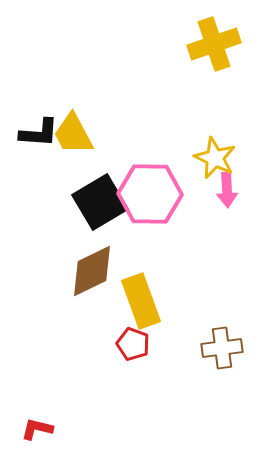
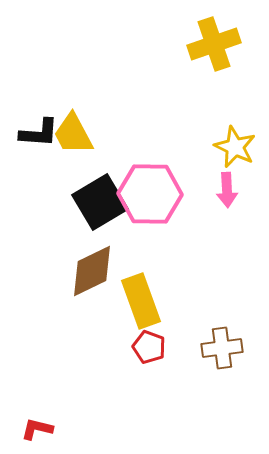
yellow star: moved 20 px right, 11 px up
red pentagon: moved 16 px right, 3 px down
